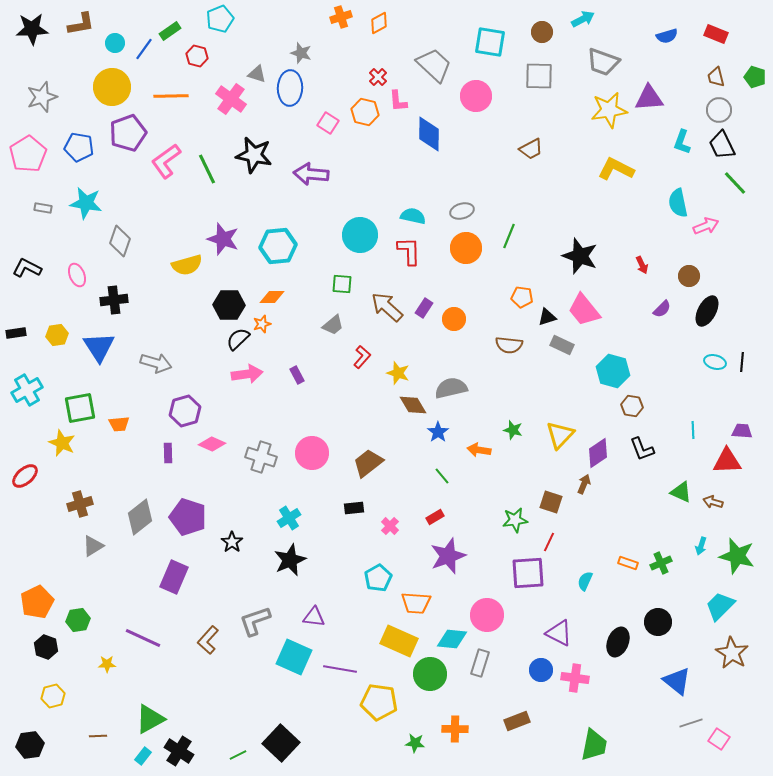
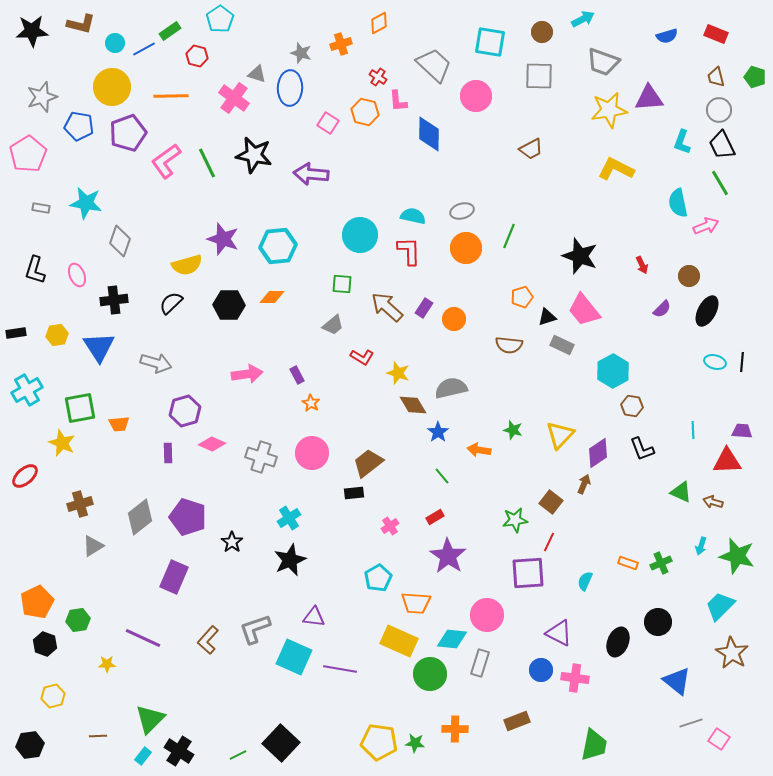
orange cross at (341, 17): moved 27 px down
cyan pentagon at (220, 19): rotated 12 degrees counterclockwise
brown L-shape at (81, 24): rotated 24 degrees clockwise
black star at (32, 29): moved 2 px down
blue line at (144, 49): rotated 25 degrees clockwise
red cross at (378, 77): rotated 12 degrees counterclockwise
pink cross at (231, 99): moved 3 px right, 1 px up
blue pentagon at (79, 147): moved 21 px up
green line at (207, 169): moved 6 px up
green line at (735, 183): moved 15 px left; rotated 12 degrees clockwise
gray rectangle at (43, 208): moved 2 px left
black L-shape at (27, 268): moved 8 px right, 2 px down; rotated 100 degrees counterclockwise
orange pentagon at (522, 297): rotated 25 degrees counterclockwise
orange star at (262, 324): moved 49 px right, 79 px down; rotated 24 degrees counterclockwise
black semicircle at (238, 339): moved 67 px left, 36 px up
red L-shape at (362, 357): rotated 80 degrees clockwise
cyan hexagon at (613, 371): rotated 16 degrees clockwise
brown square at (551, 502): rotated 20 degrees clockwise
black rectangle at (354, 508): moved 15 px up
pink cross at (390, 526): rotated 12 degrees clockwise
purple star at (448, 556): rotated 18 degrees counterclockwise
gray L-shape at (255, 621): moved 8 px down
black hexagon at (46, 647): moved 1 px left, 3 px up
yellow pentagon at (379, 702): moved 40 px down
green triangle at (150, 719): rotated 16 degrees counterclockwise
